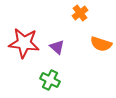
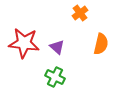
orange semicircle: rotated 95 degrees counterclockwise
green cross: moved 5 px right, 3 px up
